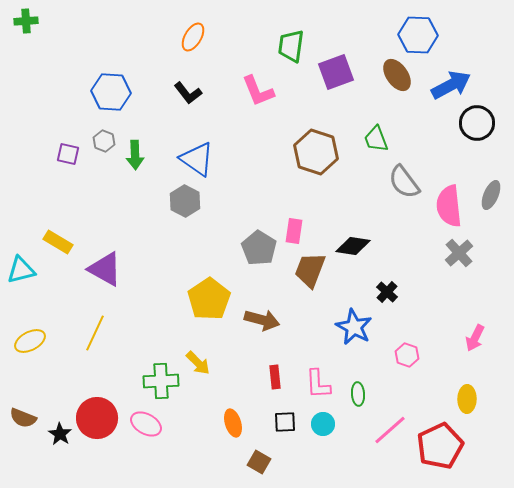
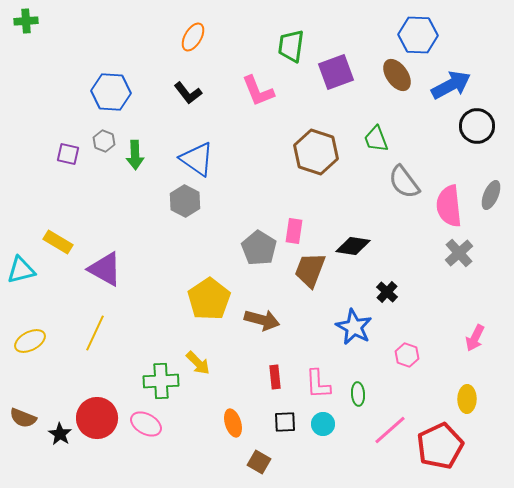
black circle at (477, 123): moved 3 px down
